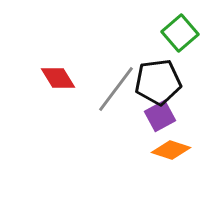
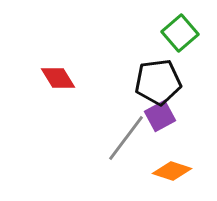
gray line: moved 10 px right, 49 px down
orange diamond: moved 1 px right, 21 px down
